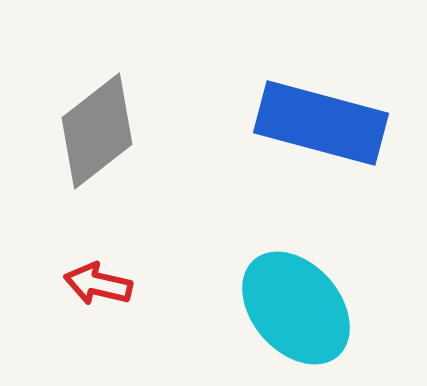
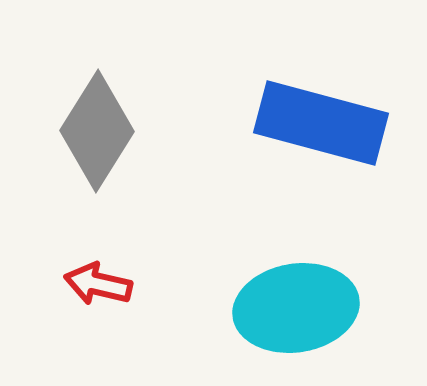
gray diamond: rotated 20 degrees counterclockwise
cyan ellipse: rotated 58 degrees counterclockwise
